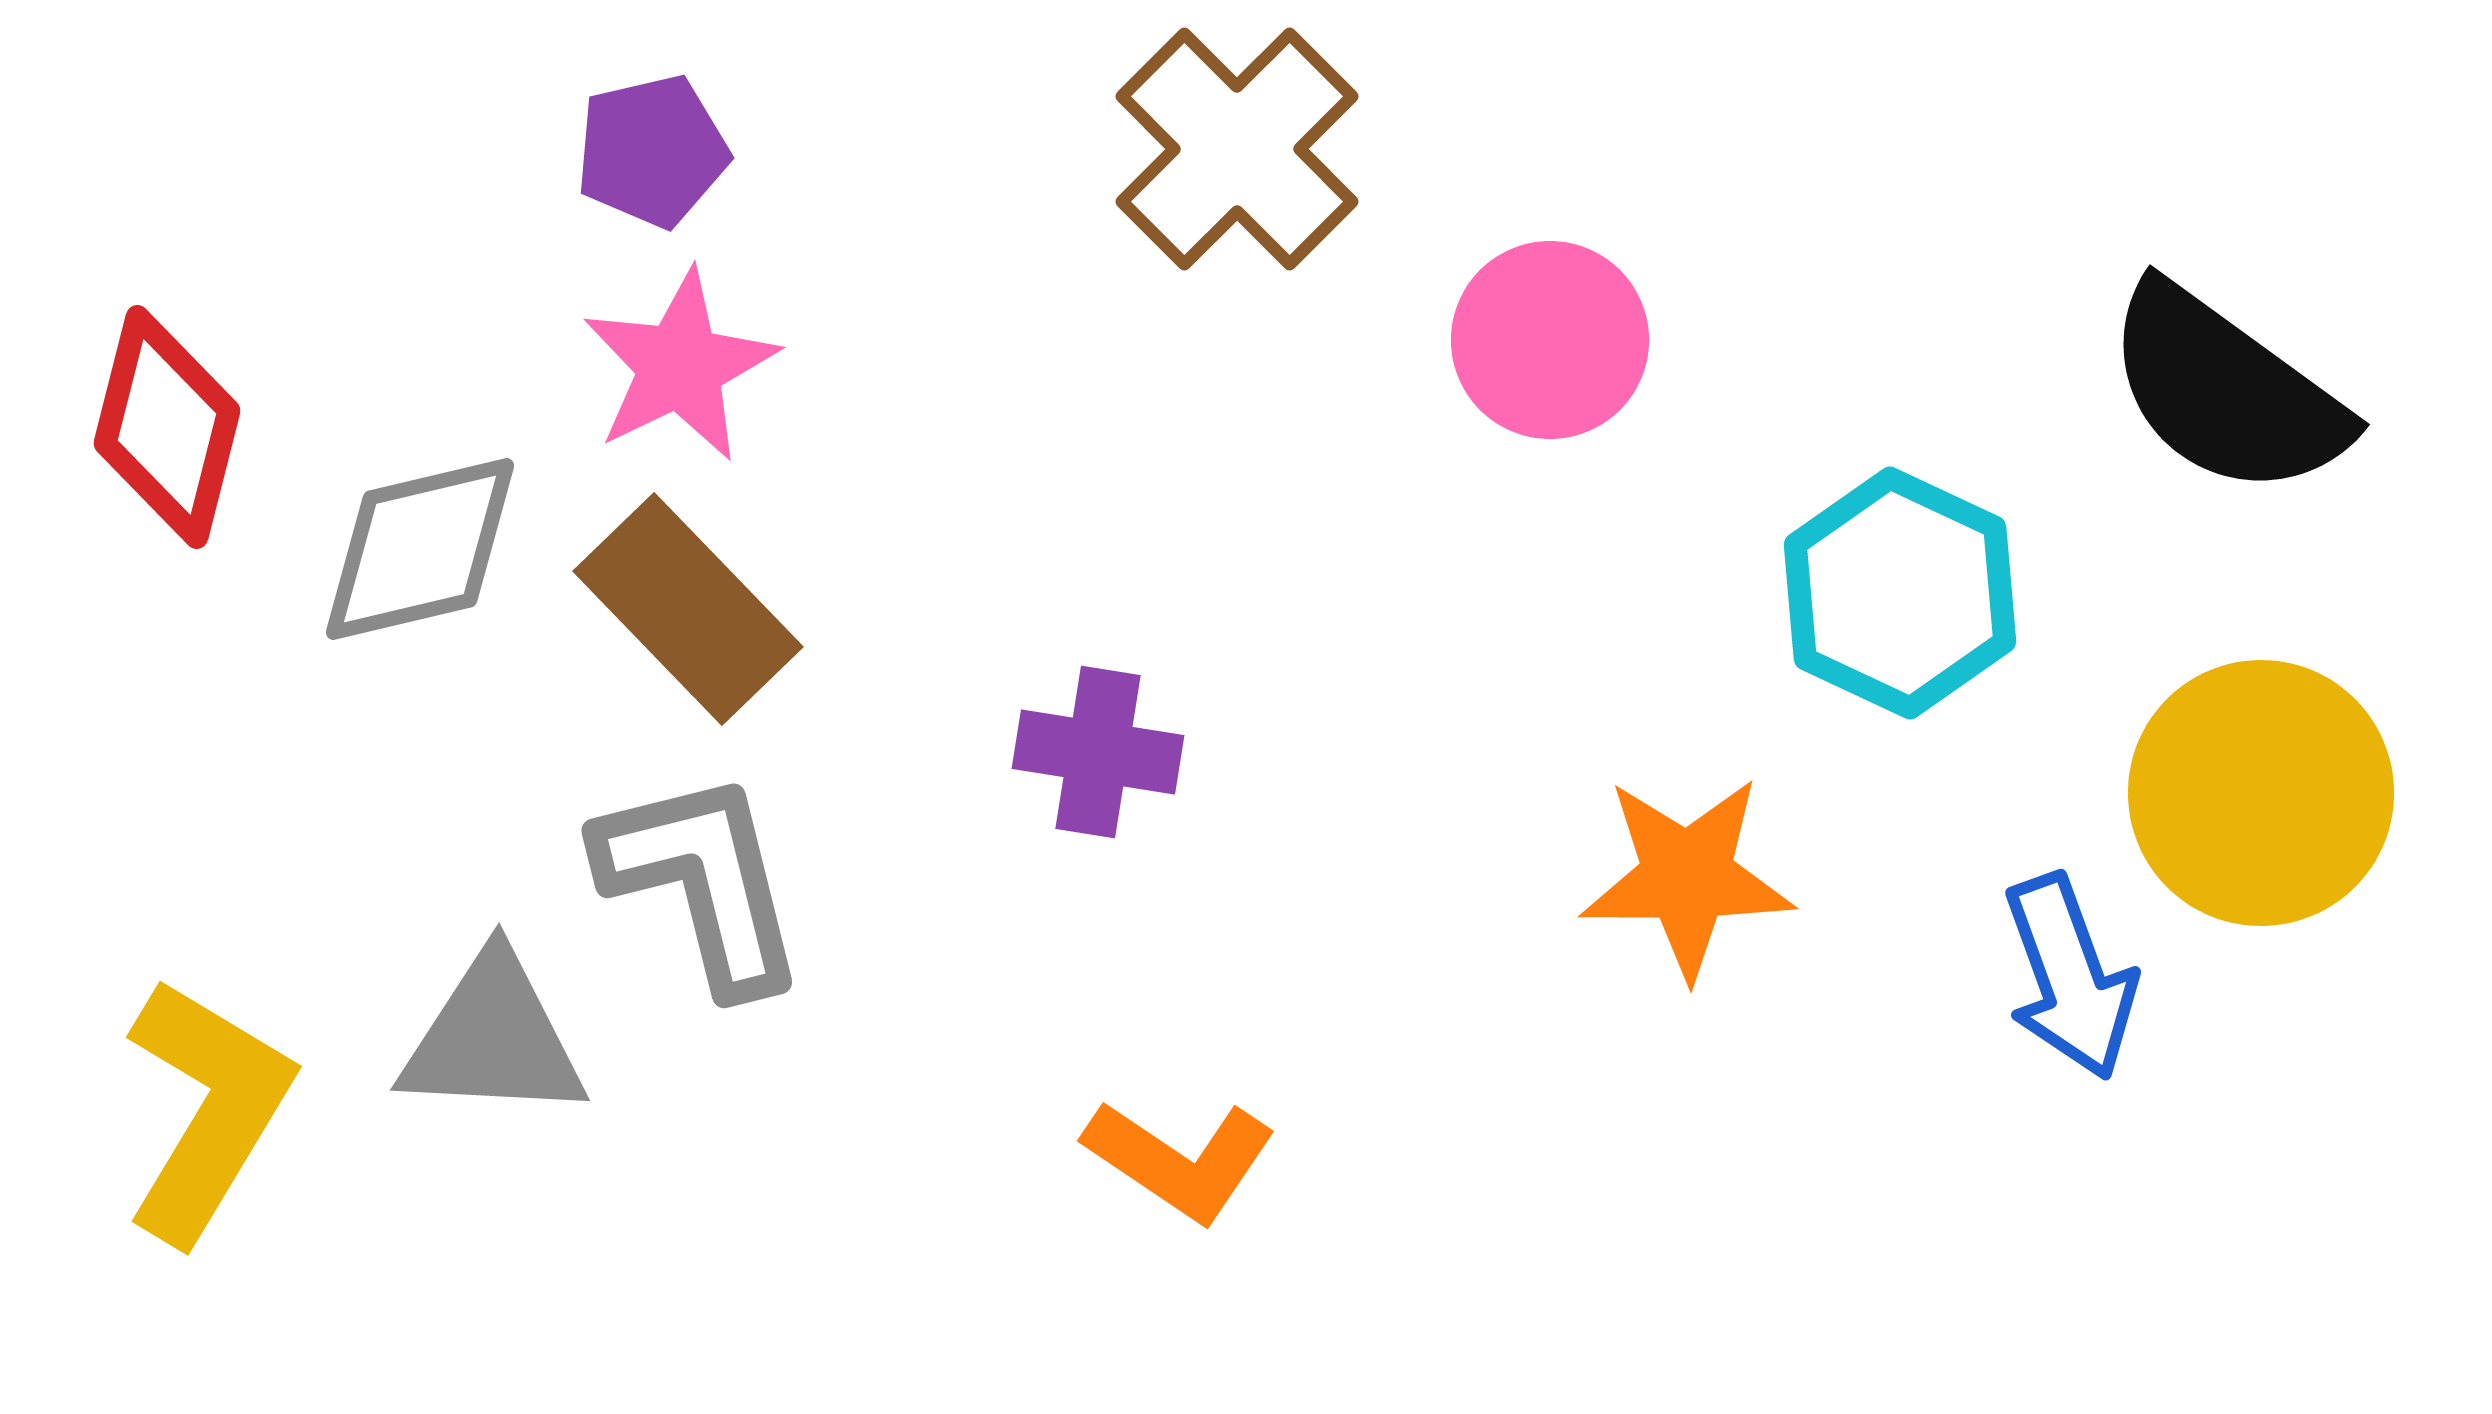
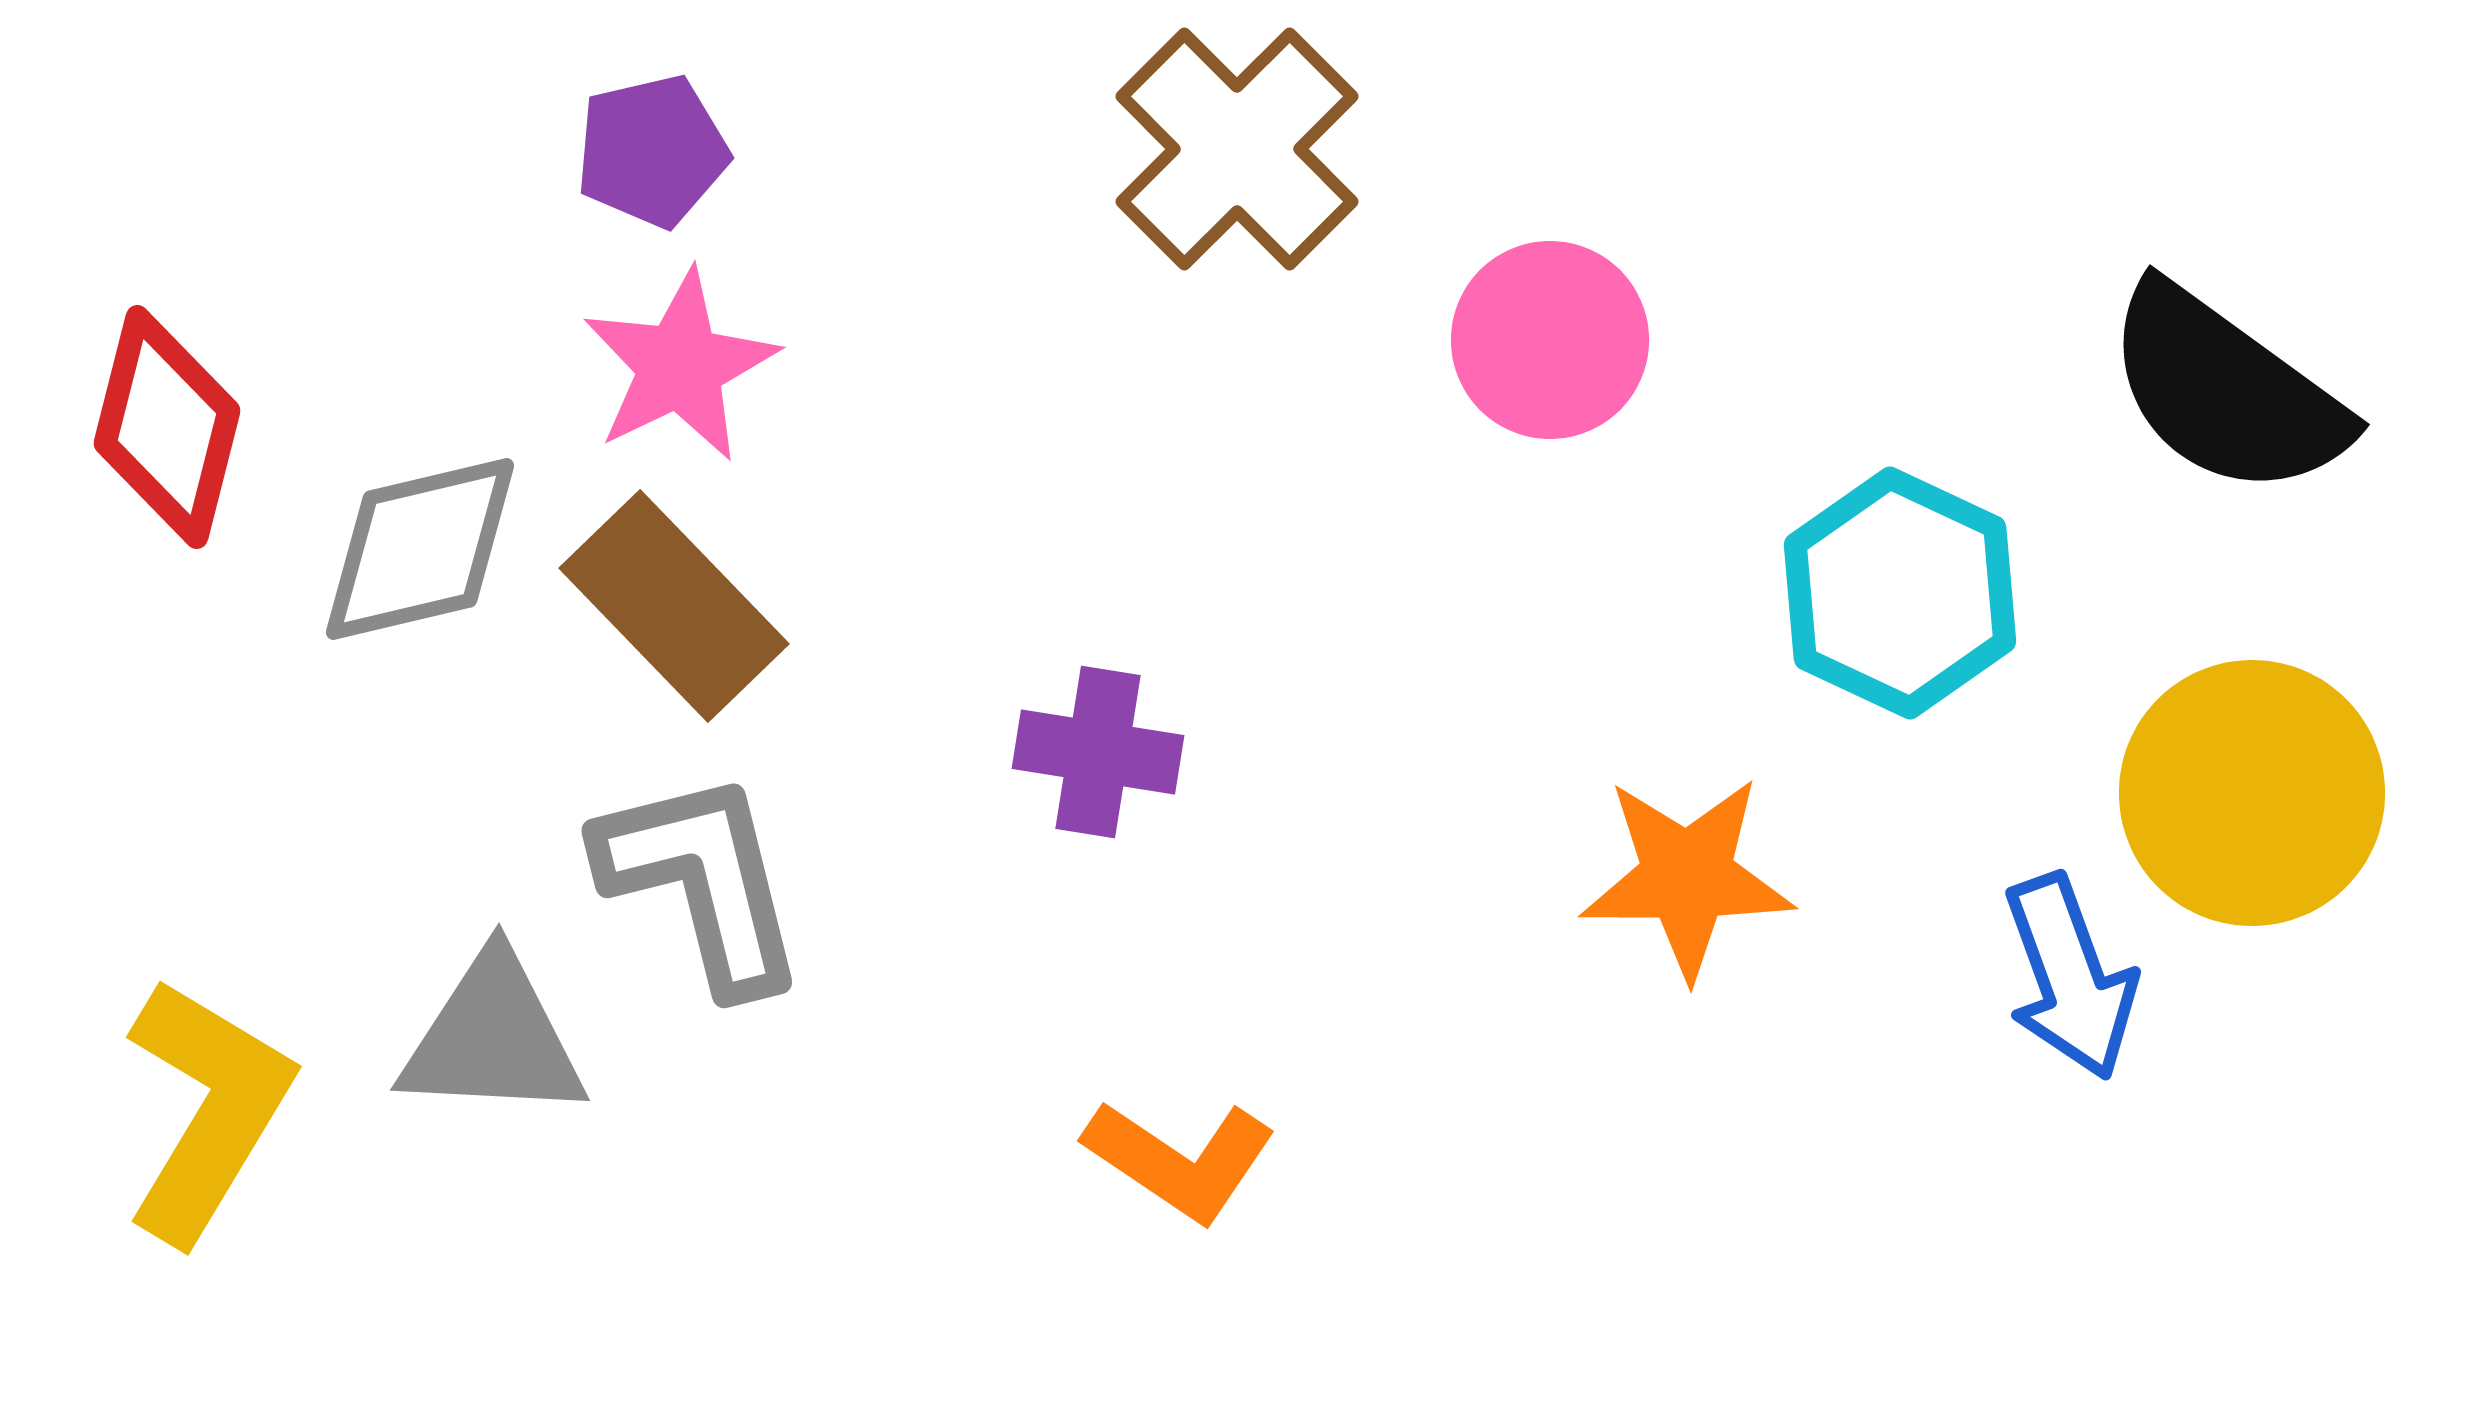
brown rectangle: moved 14 px left, 3 px up
yellow circle: moved 9 px left
